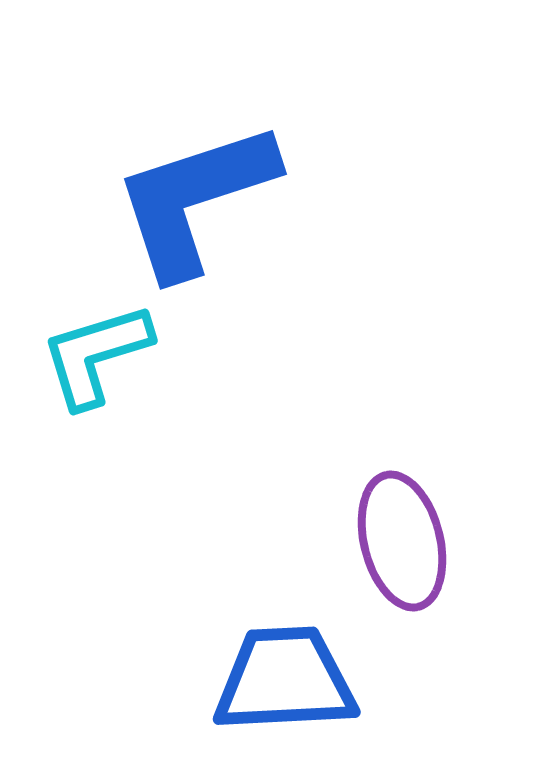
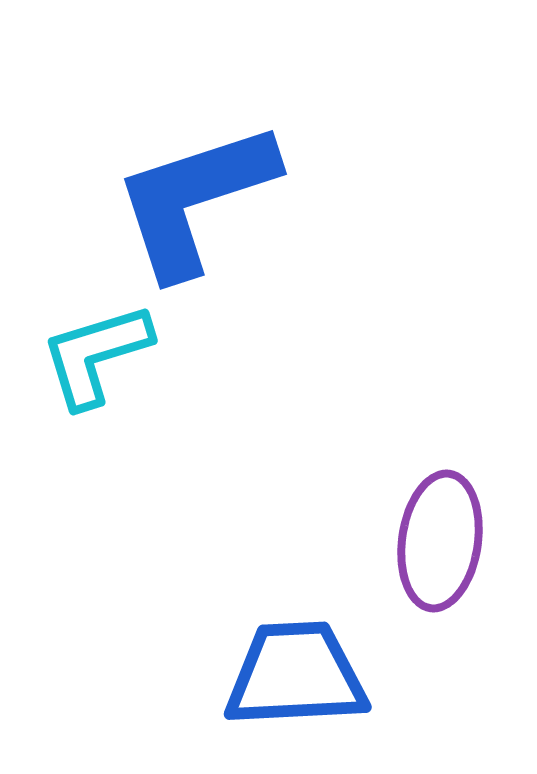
purple ellipse: moved 38 px right; rotated 22 degrees clockwise
blue trapezoid: moved 11 px right, 5 px up
